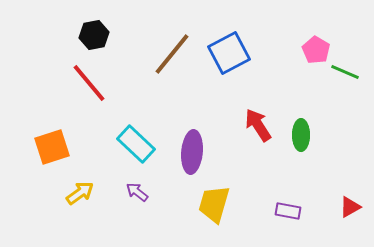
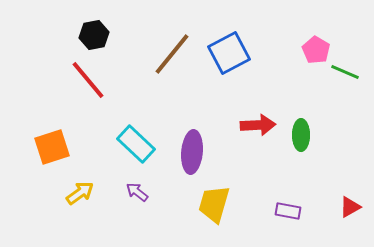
red line: moved 1 px left, 3 px up
red arrow: rotated 120 degrees clockwise
